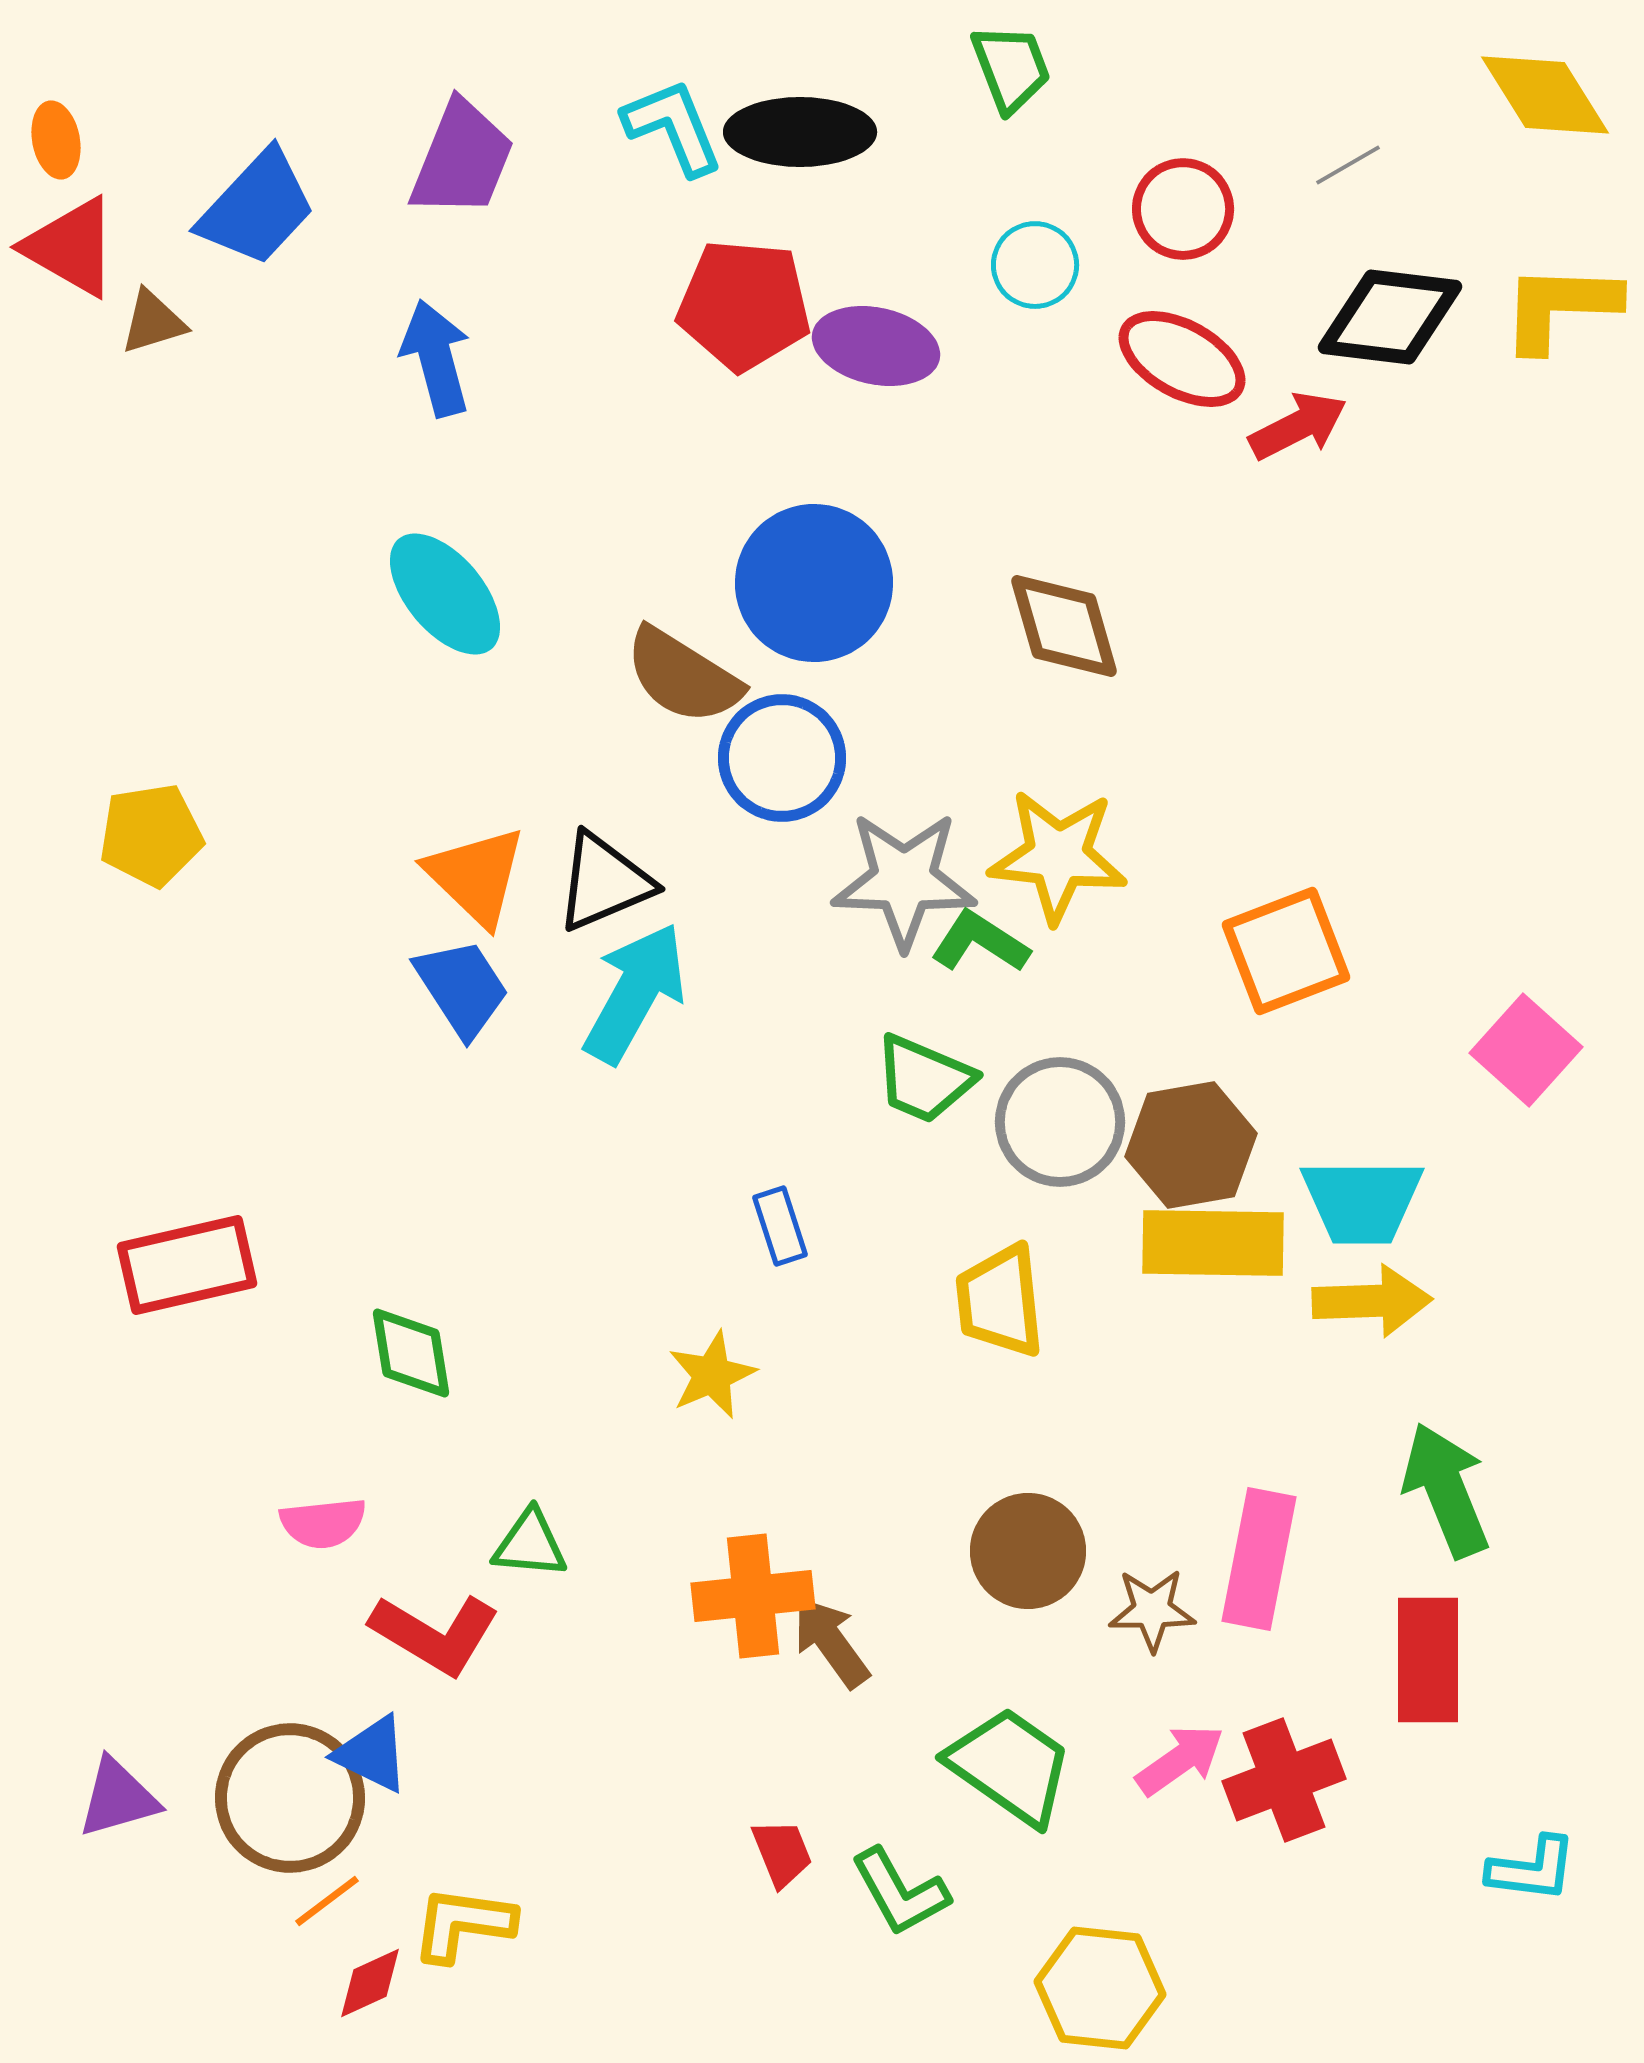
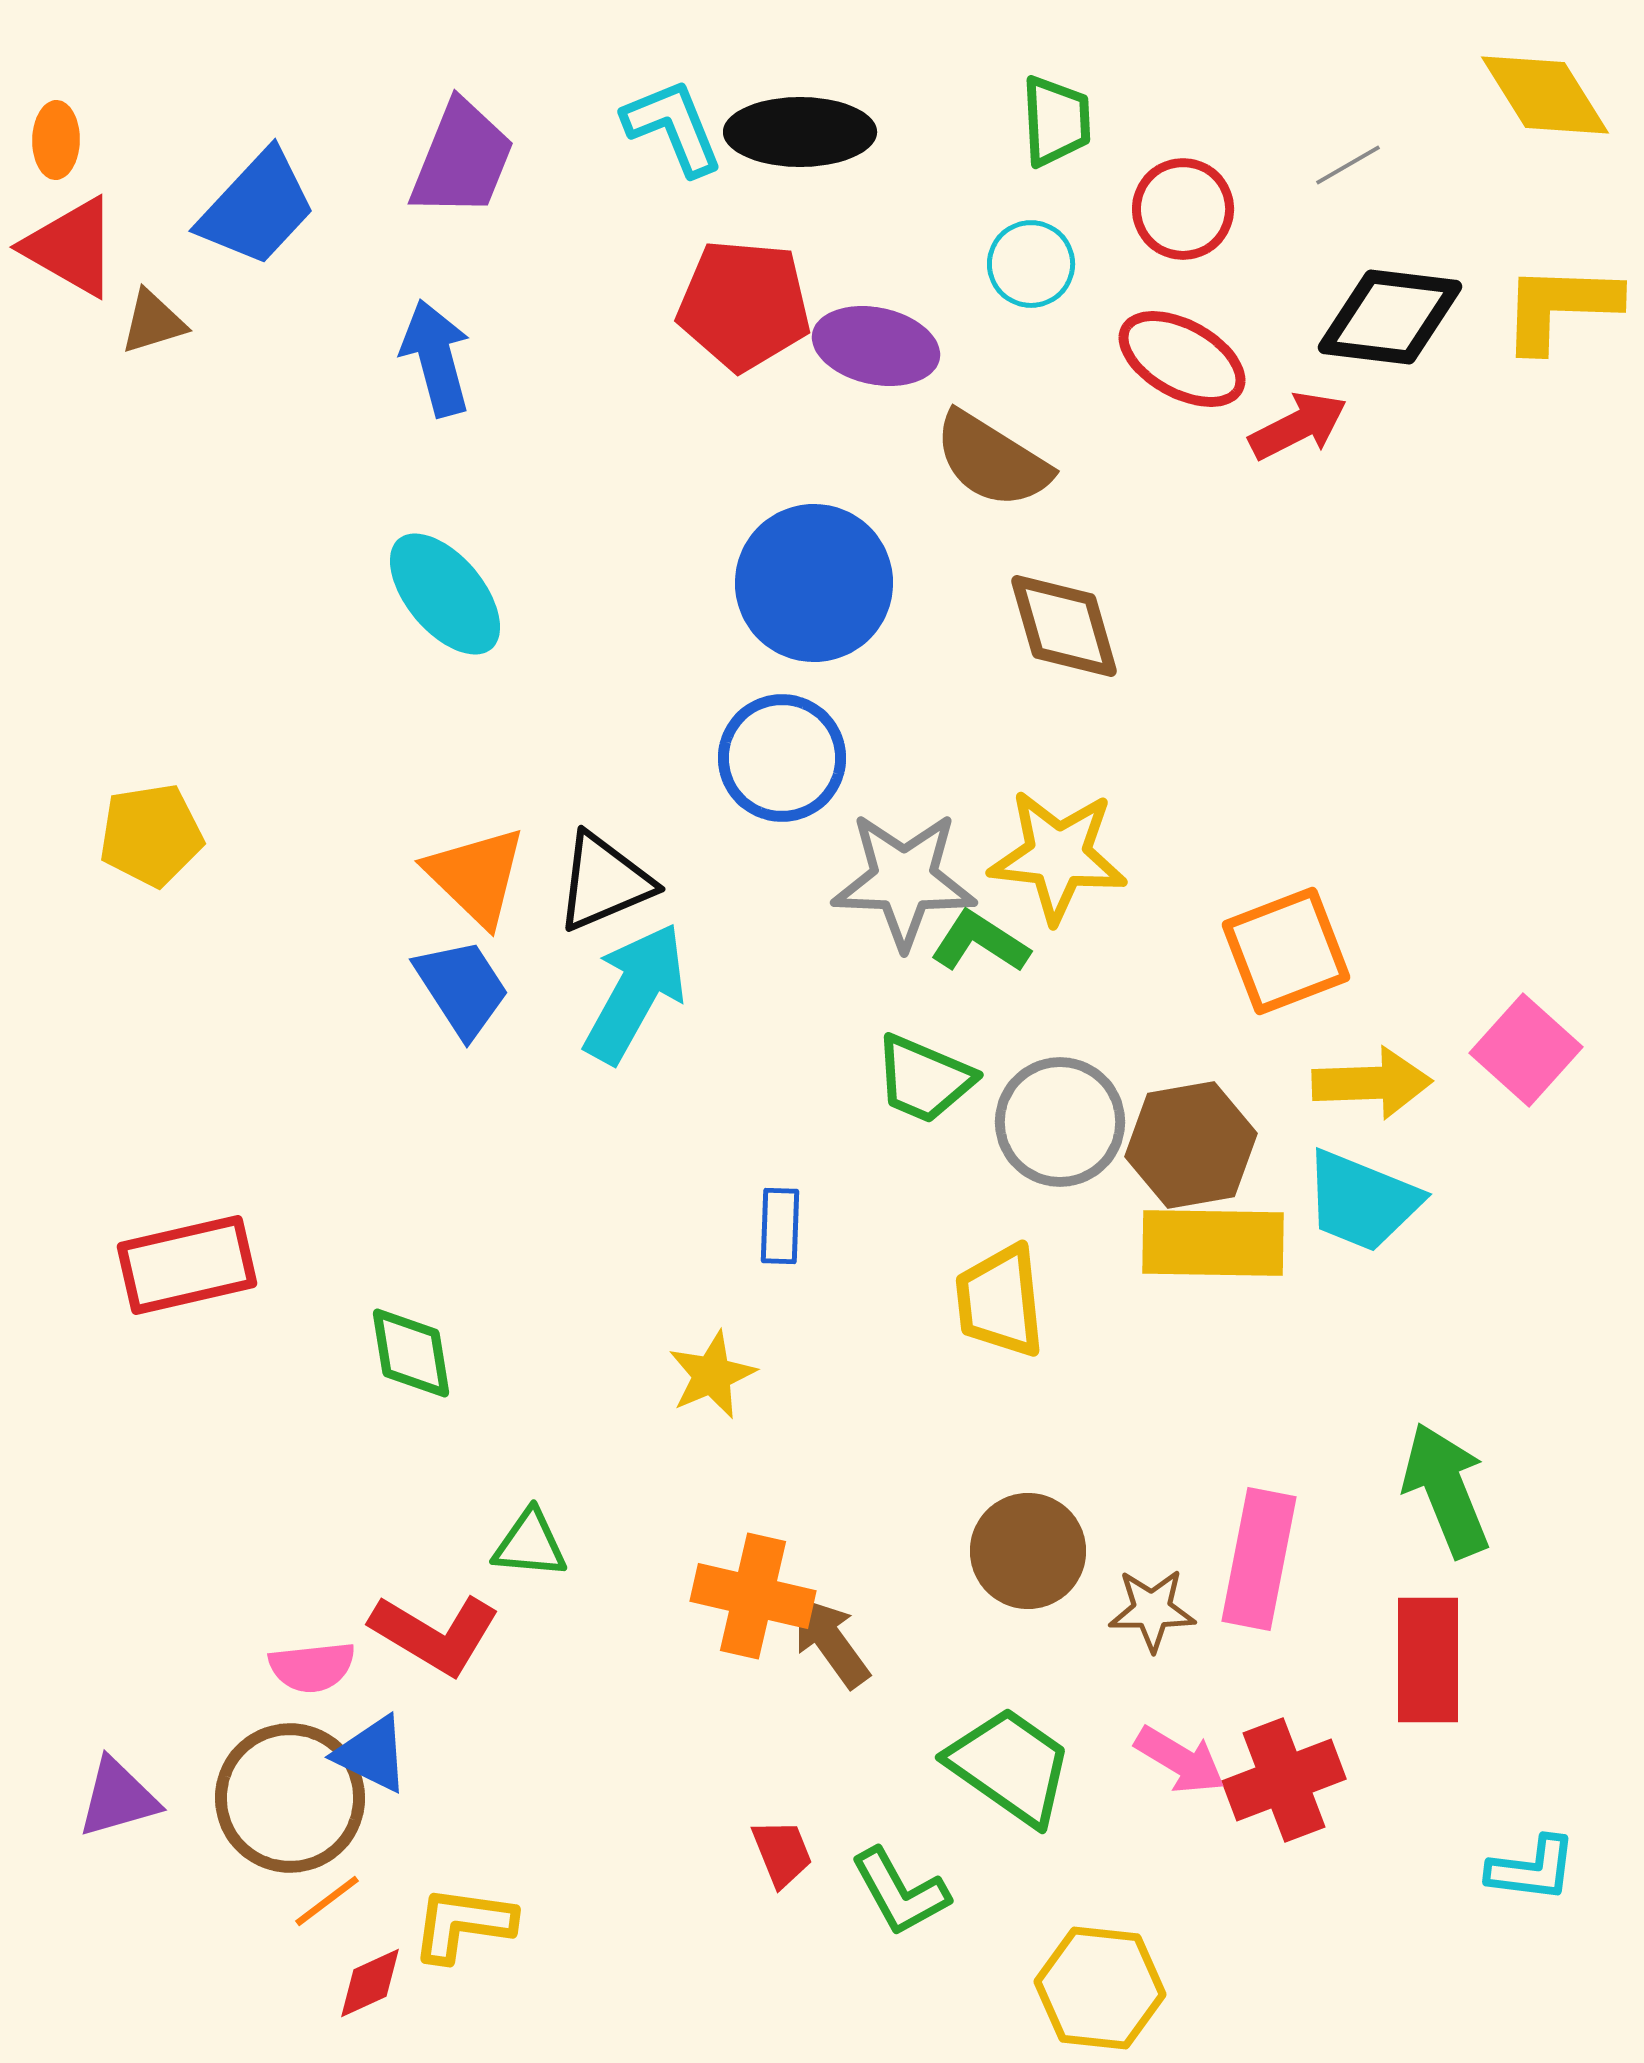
green trapezoid at (1011, 68): moved 45 px right, 53 px down; rotated 18 degrees clockwise
orange ellipse at (56, 140): rotated 12 degrees clockwise
cyan circle at (1035, 265): moved 4 px left, 1 px up
brown semicircle at (683, 676): moved 309 px right, 216 px up
cyan trapezoid at (1362, 1201): rotated 22 degrees clockwise
blue rectangle at (780, 1226): rotated 20 degrees clockwise
yellow arrow at (1372, 1301): moved 218 px up
pink semicircle at (323, 1523): moved 11 px left, 144 px down
orange cross at (753, 1596): rotated 19 degrees clockwise
pink arrow at (1180, 1760): rotated 66 degrees clockwise
